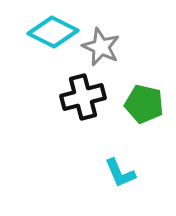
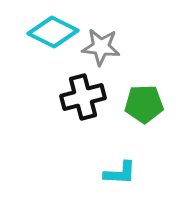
gray star: rotated 18 degrees counterclockwise
green pentagon: rotated 15 degrees counterclockwise
cyan L-shape: rotated 64 degrees counterclockwise
